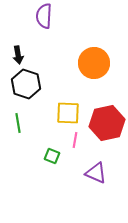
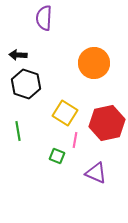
purple semicircle: moved 2 px down
black arrow: rotated 102 degrees clockwise
yellow square: moved 3 px left; rotated 30 degrees clockwise
green line: moved 8 px down
green square: moved 5 px right
